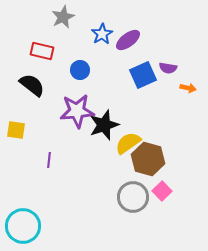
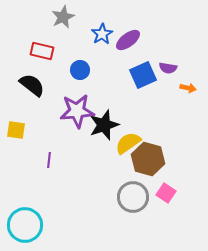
pink square: moved 4 px right, 2 px down; rotated 12 degrees counterclockwise
cyan circle: moved 2 px right, 1 px up
